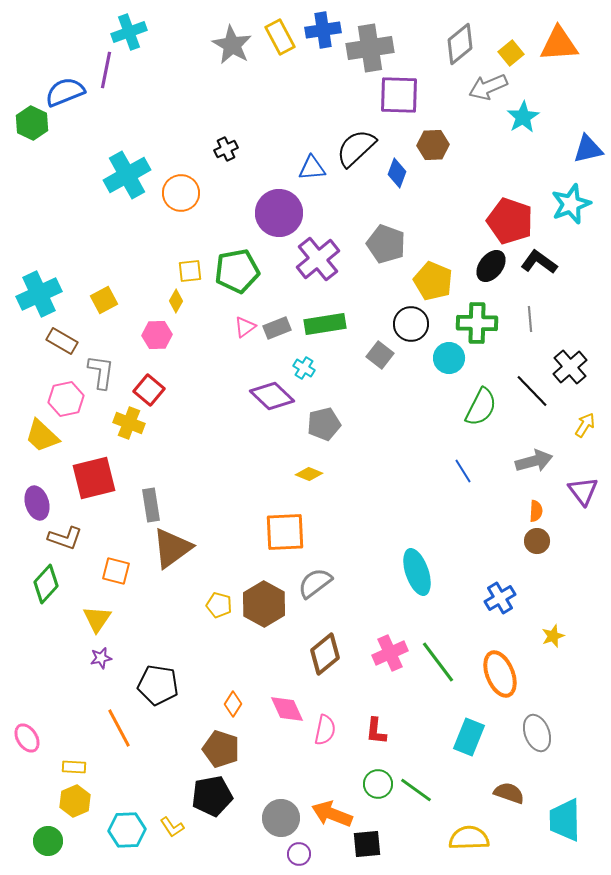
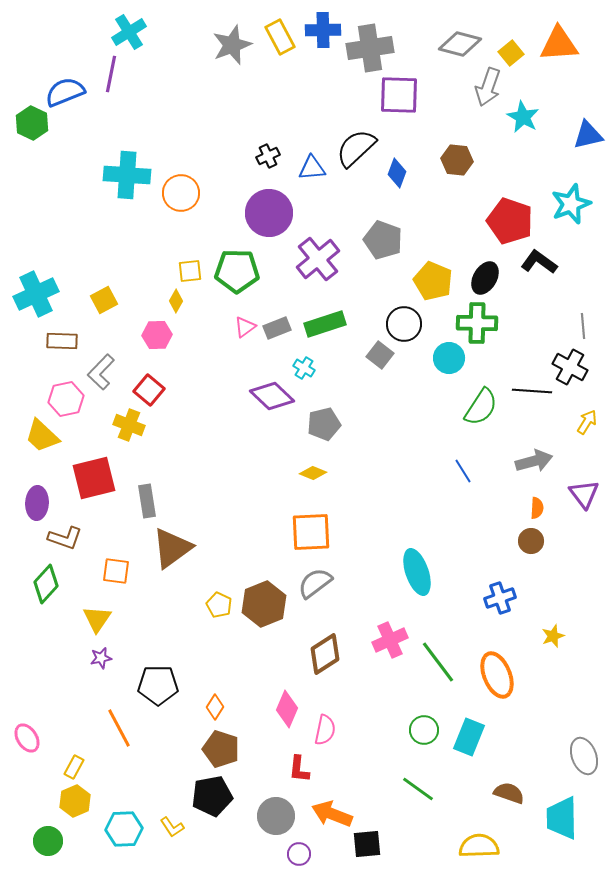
blue cross at (323, 30): rotated 8 degrees clockwise
cyan cross at (129, 32): rotated 12 degrees counterclockwise
gray diamond at (460, 44): rotated 54 degrees clockwise
gray star at (232, 45): rotated 21 degrees clockwise
purple line at (106, 70): moved 5 px right, 4 px down
gray arrow at (488, 87): rotated 48 degrees counterclockwise
cyan star at (523, 117): rotated 12 degrees counterclockwise
brown hexagon at (433, 145): moved 24 px right, 15 px down; rotated 8 degrees clockwise
black cross at (226, 149): moved 42 px right, 7 px down
blue triangle at (588, 149): moved 14 px up
cyan cross at (127, 175): rotated 33 degrees clockwise
purple circle at (279, 213): moved 10 px left
gray pentagon at (386, 244): moved 3 px left, 4 px up
black ellipse at (491, 266): moved 6 px left, 12 px down; rotated 8 degrees counterclockwise
green pentagon at (237, 271): rotated 12 degrees clockwise
cyan cross at (39, 294): moved 3 px left
gray line at (530, 319): moved 53 px right, 7 px down
green rectangle at (325, 324): rotated 9 degrees counterclockwise
black circle at (411, 324): moved 7 px left
brown rectangle at (62, 341): rotated 28 degrees counterclockwise
black cross at (570, 367): rotated 20 degrees counterclockwise
gray L-shape at (101, 372): rotated 144 degrees counterclockwise
black line at (532, 391): rotated 42 degrees counterclockwise
green semicircle at (481, 407): rotated 6 degrees clockwise
yellow cross at (129, 423): moved 2 px down
yellow arrow at (585, 425): moved 2 px right, 3 px up
yellow diamond at (309, 474): moved 4 px right, 1 px up
purple triangle at (583, 491): moved 1 px right, 3 px down
purple ellipse at (37, 503): rotated 20 degrees clockwise
gray rectangle at (151, 505): moved 4 px left, 4 px up
orange semicircle at (536, 511): moved 1 px right, 3 px up
orange square at (285, 532): moved 26 px right
brown circle at (537, 541): moved 6 px left
orange square at (116, 571): rotated 8 degrees counterclockwise
blue cross at (500, 598): rotated 12 degrees clockwise
brown hexagon at (264, 604): rotated 9 degrees clockwise
yellow pentagon at (219, 605): rotated 10 degrees clockwise
pink cross at (390, 653): moved 13 px up
brown diamond at (325, 654): rotated 6 degrees clockwise
orange ellipse at (500, 674): moved 3 px left, 1 px down
black pentagon at (158, 685): rotated 9 degrees counterclockwise
orange diamond at (233, 704): moved 18 px left, 3 px down
pink diamond at (287, 709): rotated 48 degrees clockwise
red L-shape at (376, 731): moved 77 px left, 38 px down
gray ellipse at (537, 733): moved 47 px right, 23 px down
yellow rectangle at (74, 767): rotated 65 degrees counterclockwise
green circle at (378, 784): moved 46 px right, 54 px up
green line at (416, 790): moved 2 px right, 1 px up
gray circle at (281, 818): moved 5 px left, 2 px up
cyan trapezoid at (565, 820): moved 3 px left, 2 px up
cyan hexagon at (127, 830): moved 3 px left, 1 px up
yellow semicircle at (469, 838): moved 10 px right, 8 px down
